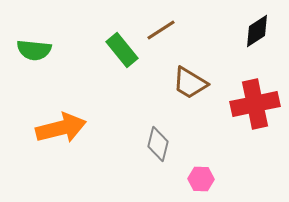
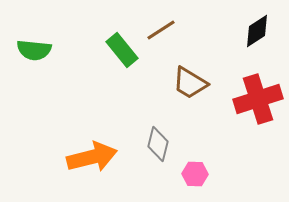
red cross: moved 3 px right, 5 px up; rotated 6 degrees counterclockwise
orange arrow: moved 31 px right, 29 px down
pink hexagon: moved 6 px left, 5 px up
